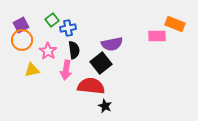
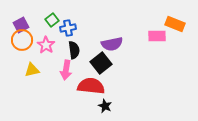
pink star: moved 2 px left, 6 px up
